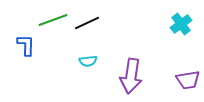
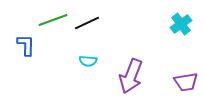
cyan semicircle: rotated 12 degrees clockwise
purple arrow: rotated 12 degrees clockwise
purple trapezoid: moved 2 px left, 2 px down
